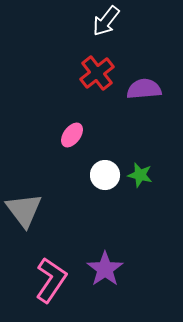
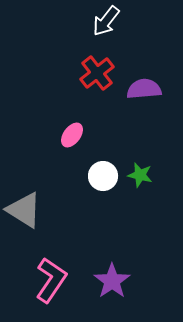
white circle: moved 2 px left, 1 px down
gray triangle: rotated 21 degrees counterclockwise
purple star: moved 7 px right, 12 px down
